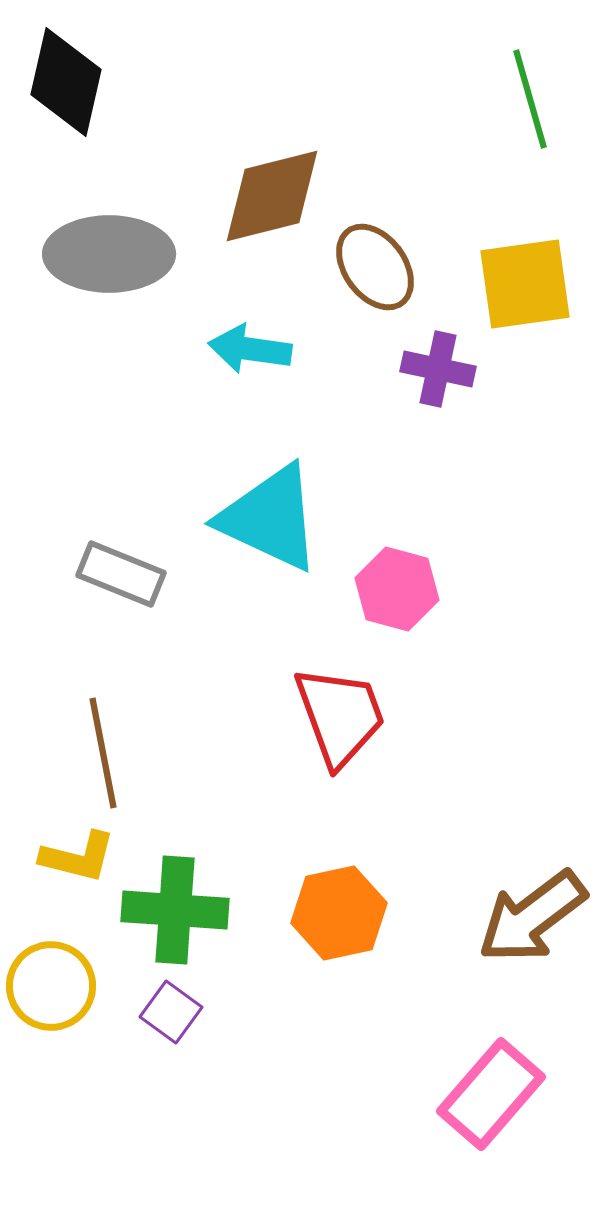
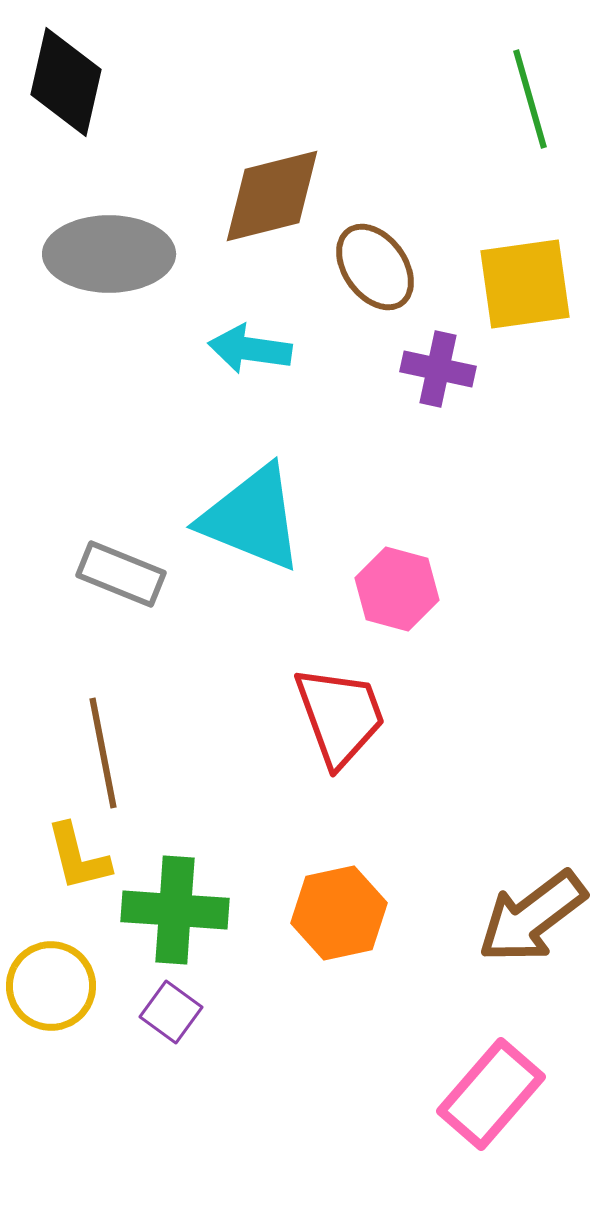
cyan triangle: moved 18 px left; rotated 3 degrees counterclockwise
yellow L-shape: rotated 62 degrees clockwise
